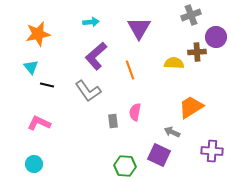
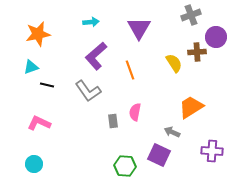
yellow semicircle: rotated 54 degrees clockwise
cyan triangle: rotated 49 degrees clockwise
